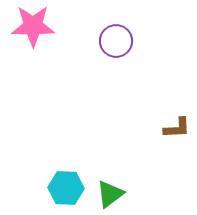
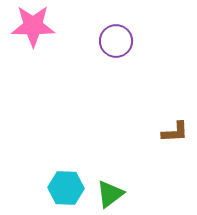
brown L-shape: moved 2 px left, 4 px down
